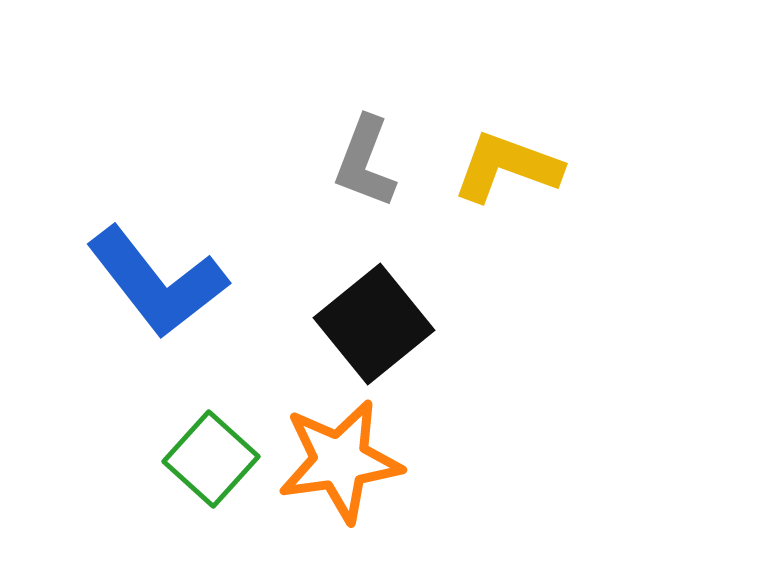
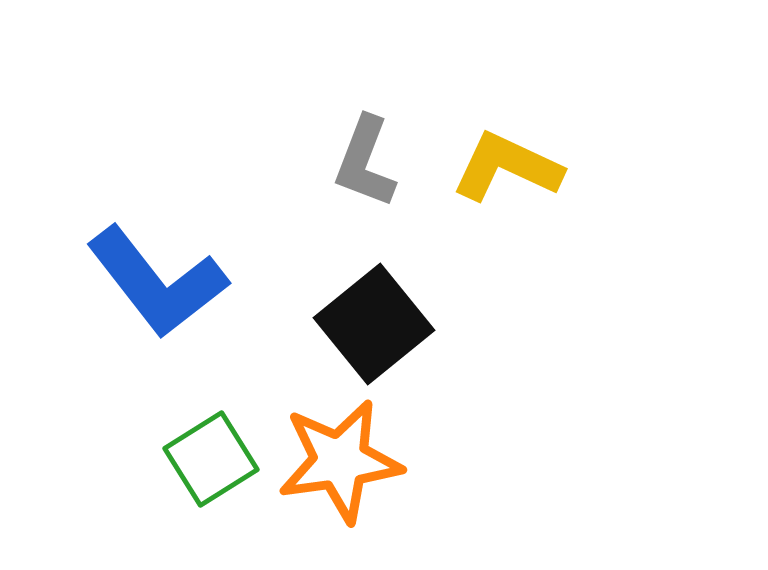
yellow L-shape: rotated 5 degrees clockwise
green square: rotated 16 degrees clockwise
